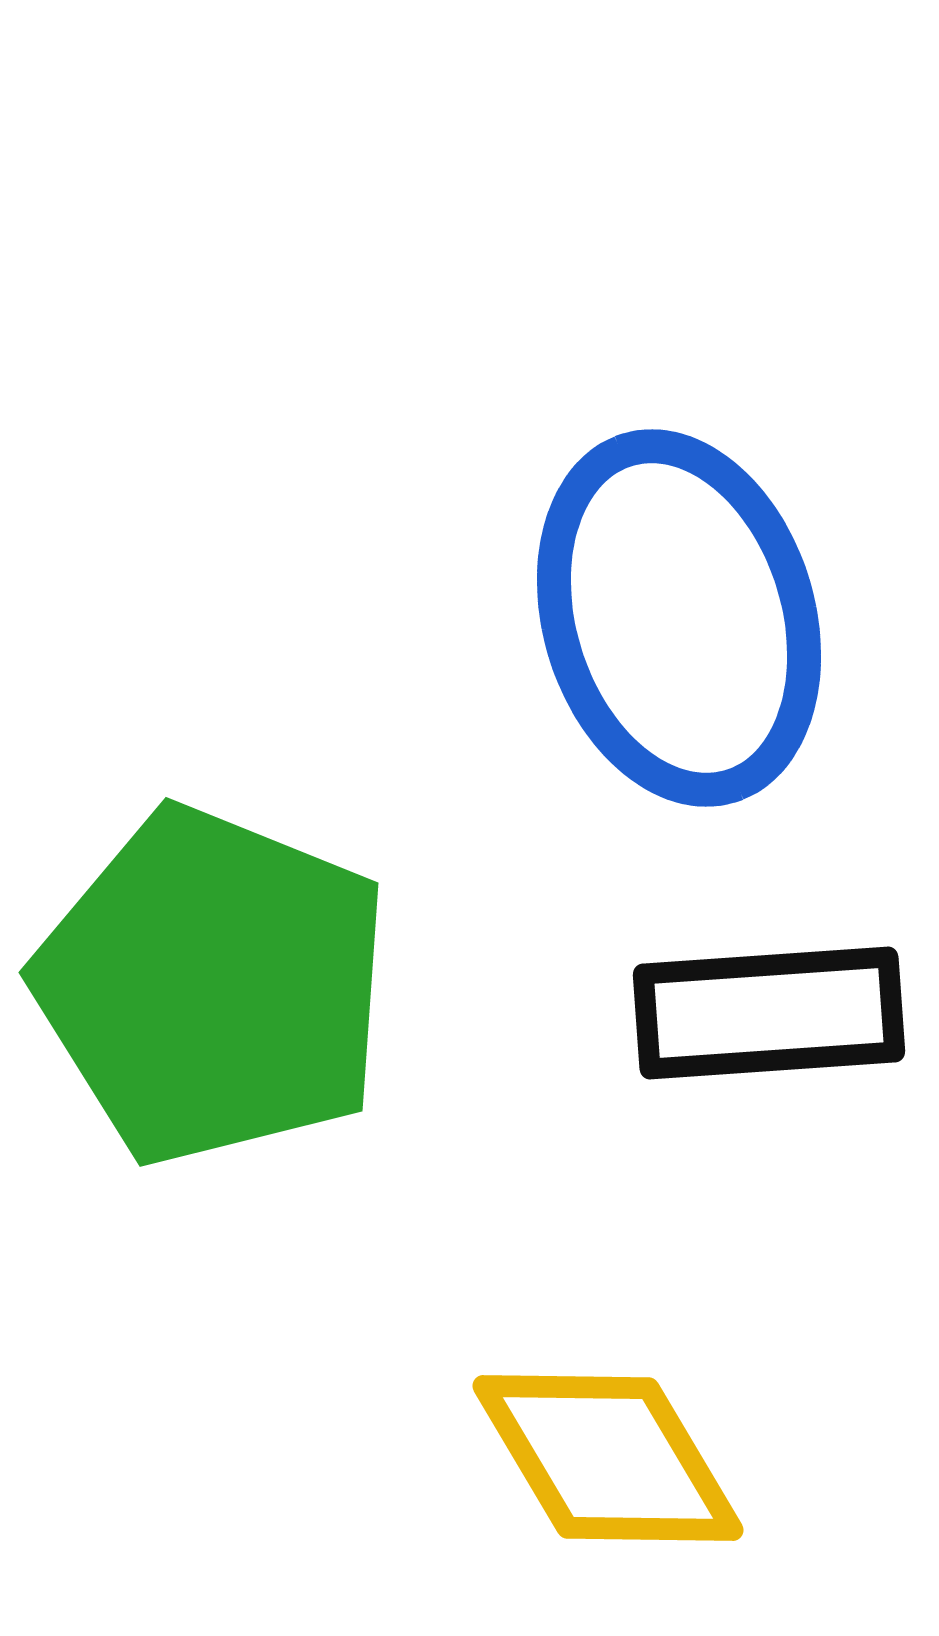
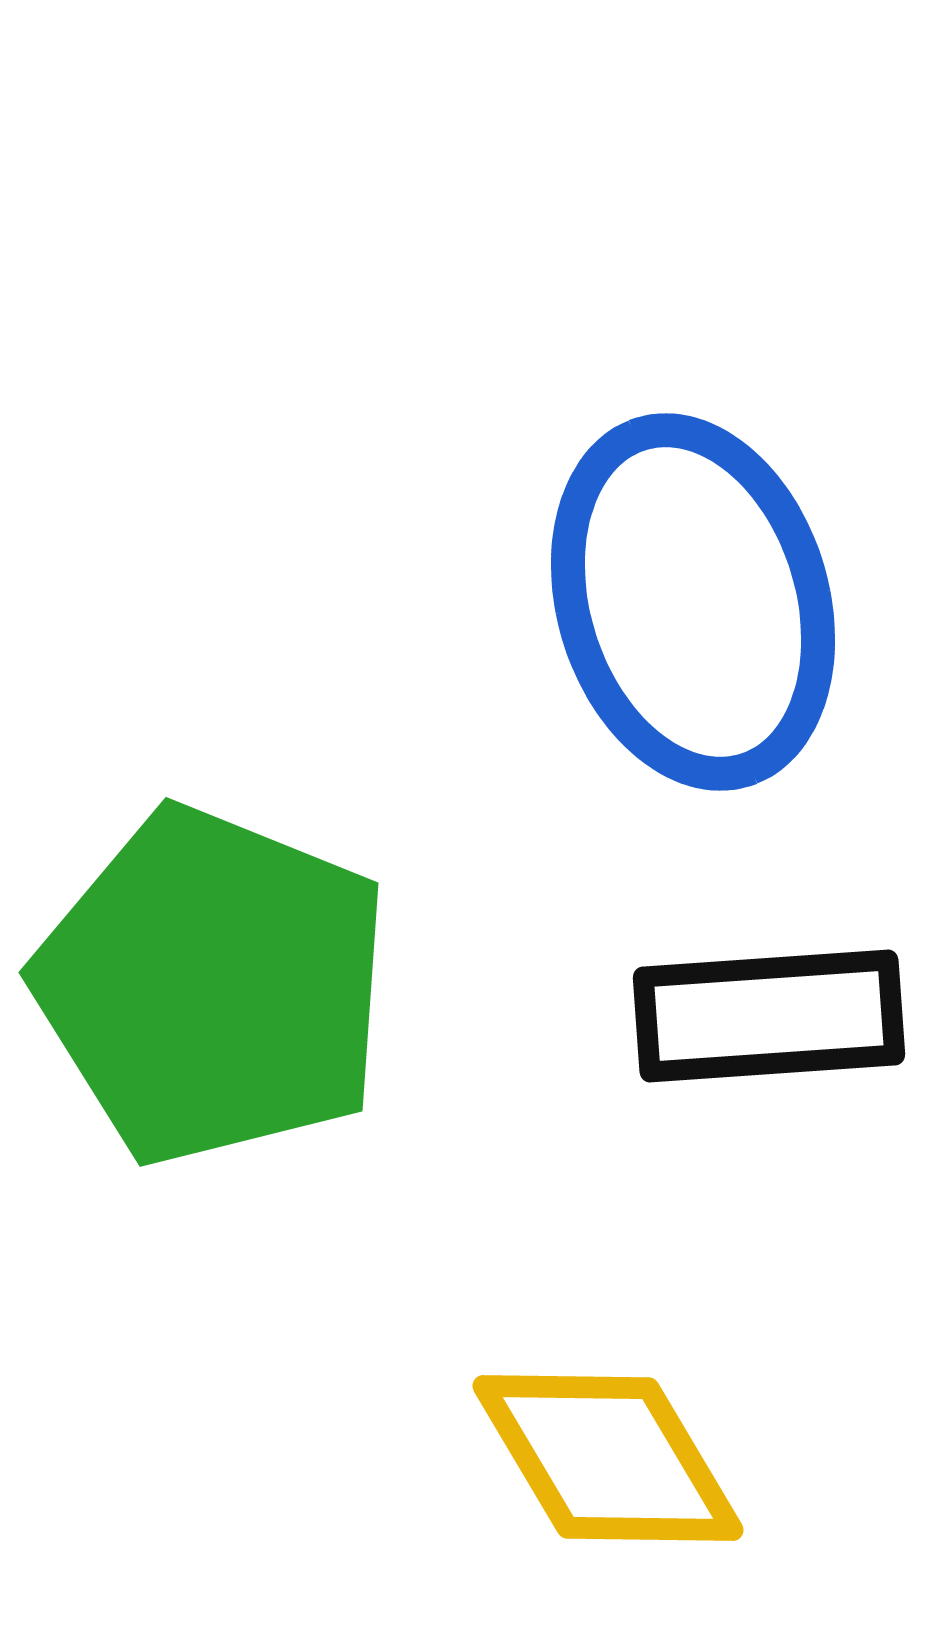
blue ellipse: moved 14 px right, 16 px up
black rectangle: moved 3 px down
